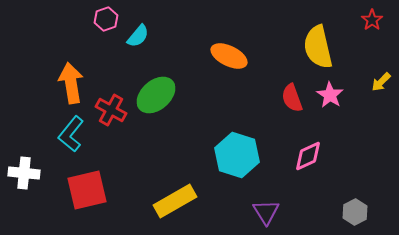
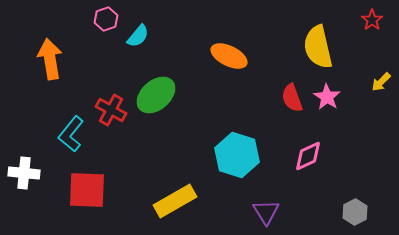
orange arrow: moved 21 px left, 24 px up
pink star: moved 3 px left, 2 px down
red square: rotated 15 degrees clockwise
